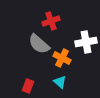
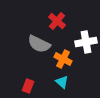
red cross: moved 6 px right; rotated 30 degrees counterclockwise
gray semicircle: rotated 15 degrees counterclockwise
orange cross: moved 1 px right, 1 px down
cyan triangle: moved 2 px right
